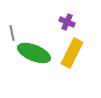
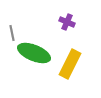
yellow rectangle: moved 2 px left, 11 px down
